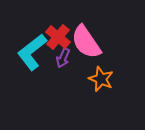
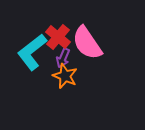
pink semicircle: moved 1 px right, 1 px down
orange star: moved 36 px left, 3 px up
